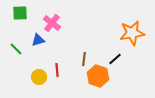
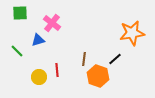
green line: moved 1 px right, 2 px down
